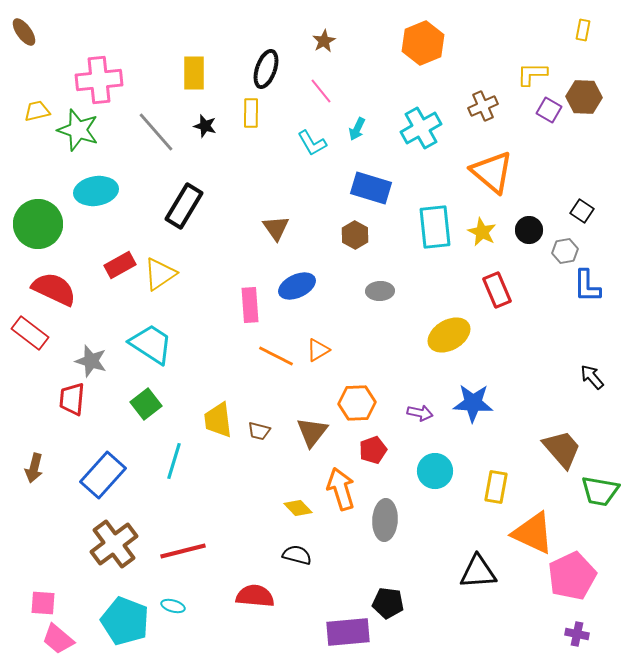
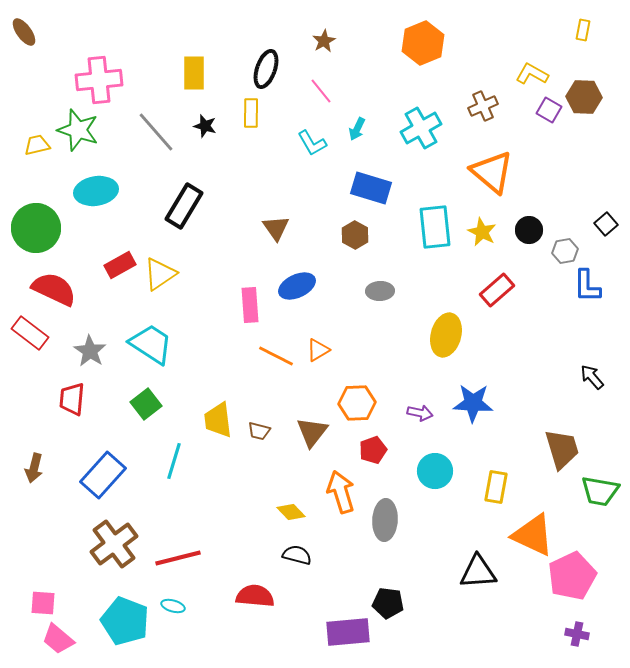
yellow L-shape at (532, 74): rotated 28 degrees clockwise
yellow trapezoid at (37, 111): moved 34 px down
black square at (582, 211): moved 24 px right, 13 px down; rotated 15 degrees clockwise
green circle at (38, 224): moved 2 px left, 4 px down
red rectangle at (497, 290): rotated 72 degrees clockwise
yellow ellipse at (449, 335): moved 3 px left; rotated 45 degrees counterclockwise
gray star at (91, 361): moved 1 px left, 10 px up; rotated 16 degrees clockwise
brown trapezoid at (562, 449): rotated 24 degrees clockwise
orange arrow at (341, 489): moved 3 px down
yellow diamond at (298, 508): moved 7 px left, 4 px down
orange triangle at (533, 533): moved 2 px down
red line at (183, 551): moved 5 px left, 7 px down
